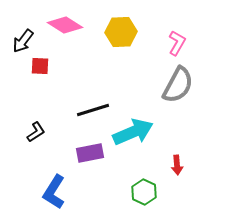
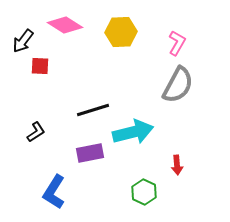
cyan arrow: rotated 9 degrees clockwise
